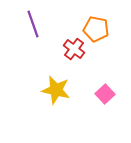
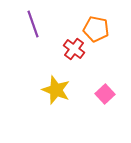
yellow star: rotated 8 degrees clockwise
